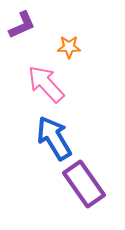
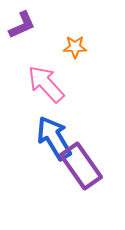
orange star: moved 6 px right
purple rectangle: moved 3 px left, 18 px up
